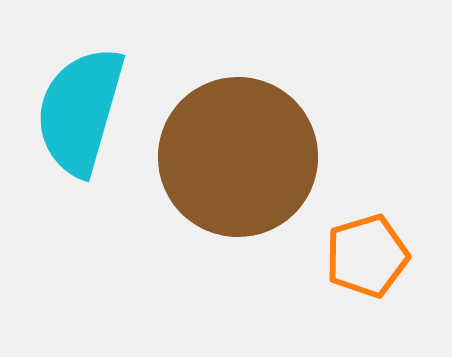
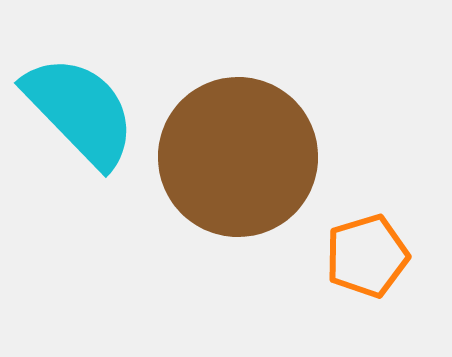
cyan semicircle: rotated 120 degrees clockwise
